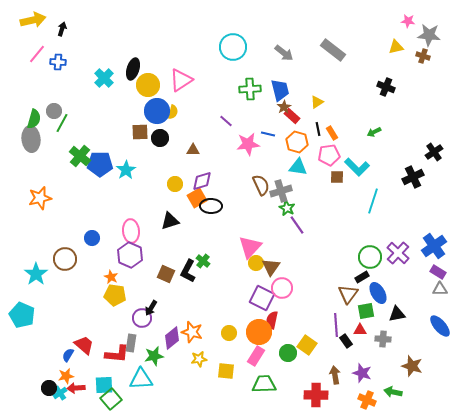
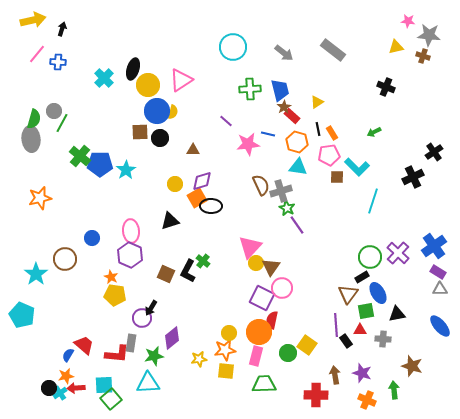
orange star at (192, 332): moved 33 px right, 18 px down; rotated 25 degrees counterclockwise
pink rectangle at (256, 356): rotated 18 degrees counterclockwise
cyan triangle at (141, 379): moved 7 px right, 4 px down
green arrow at (393, 392): moved 1 px right, 2 px up; rotated 72 degrees clockwise
